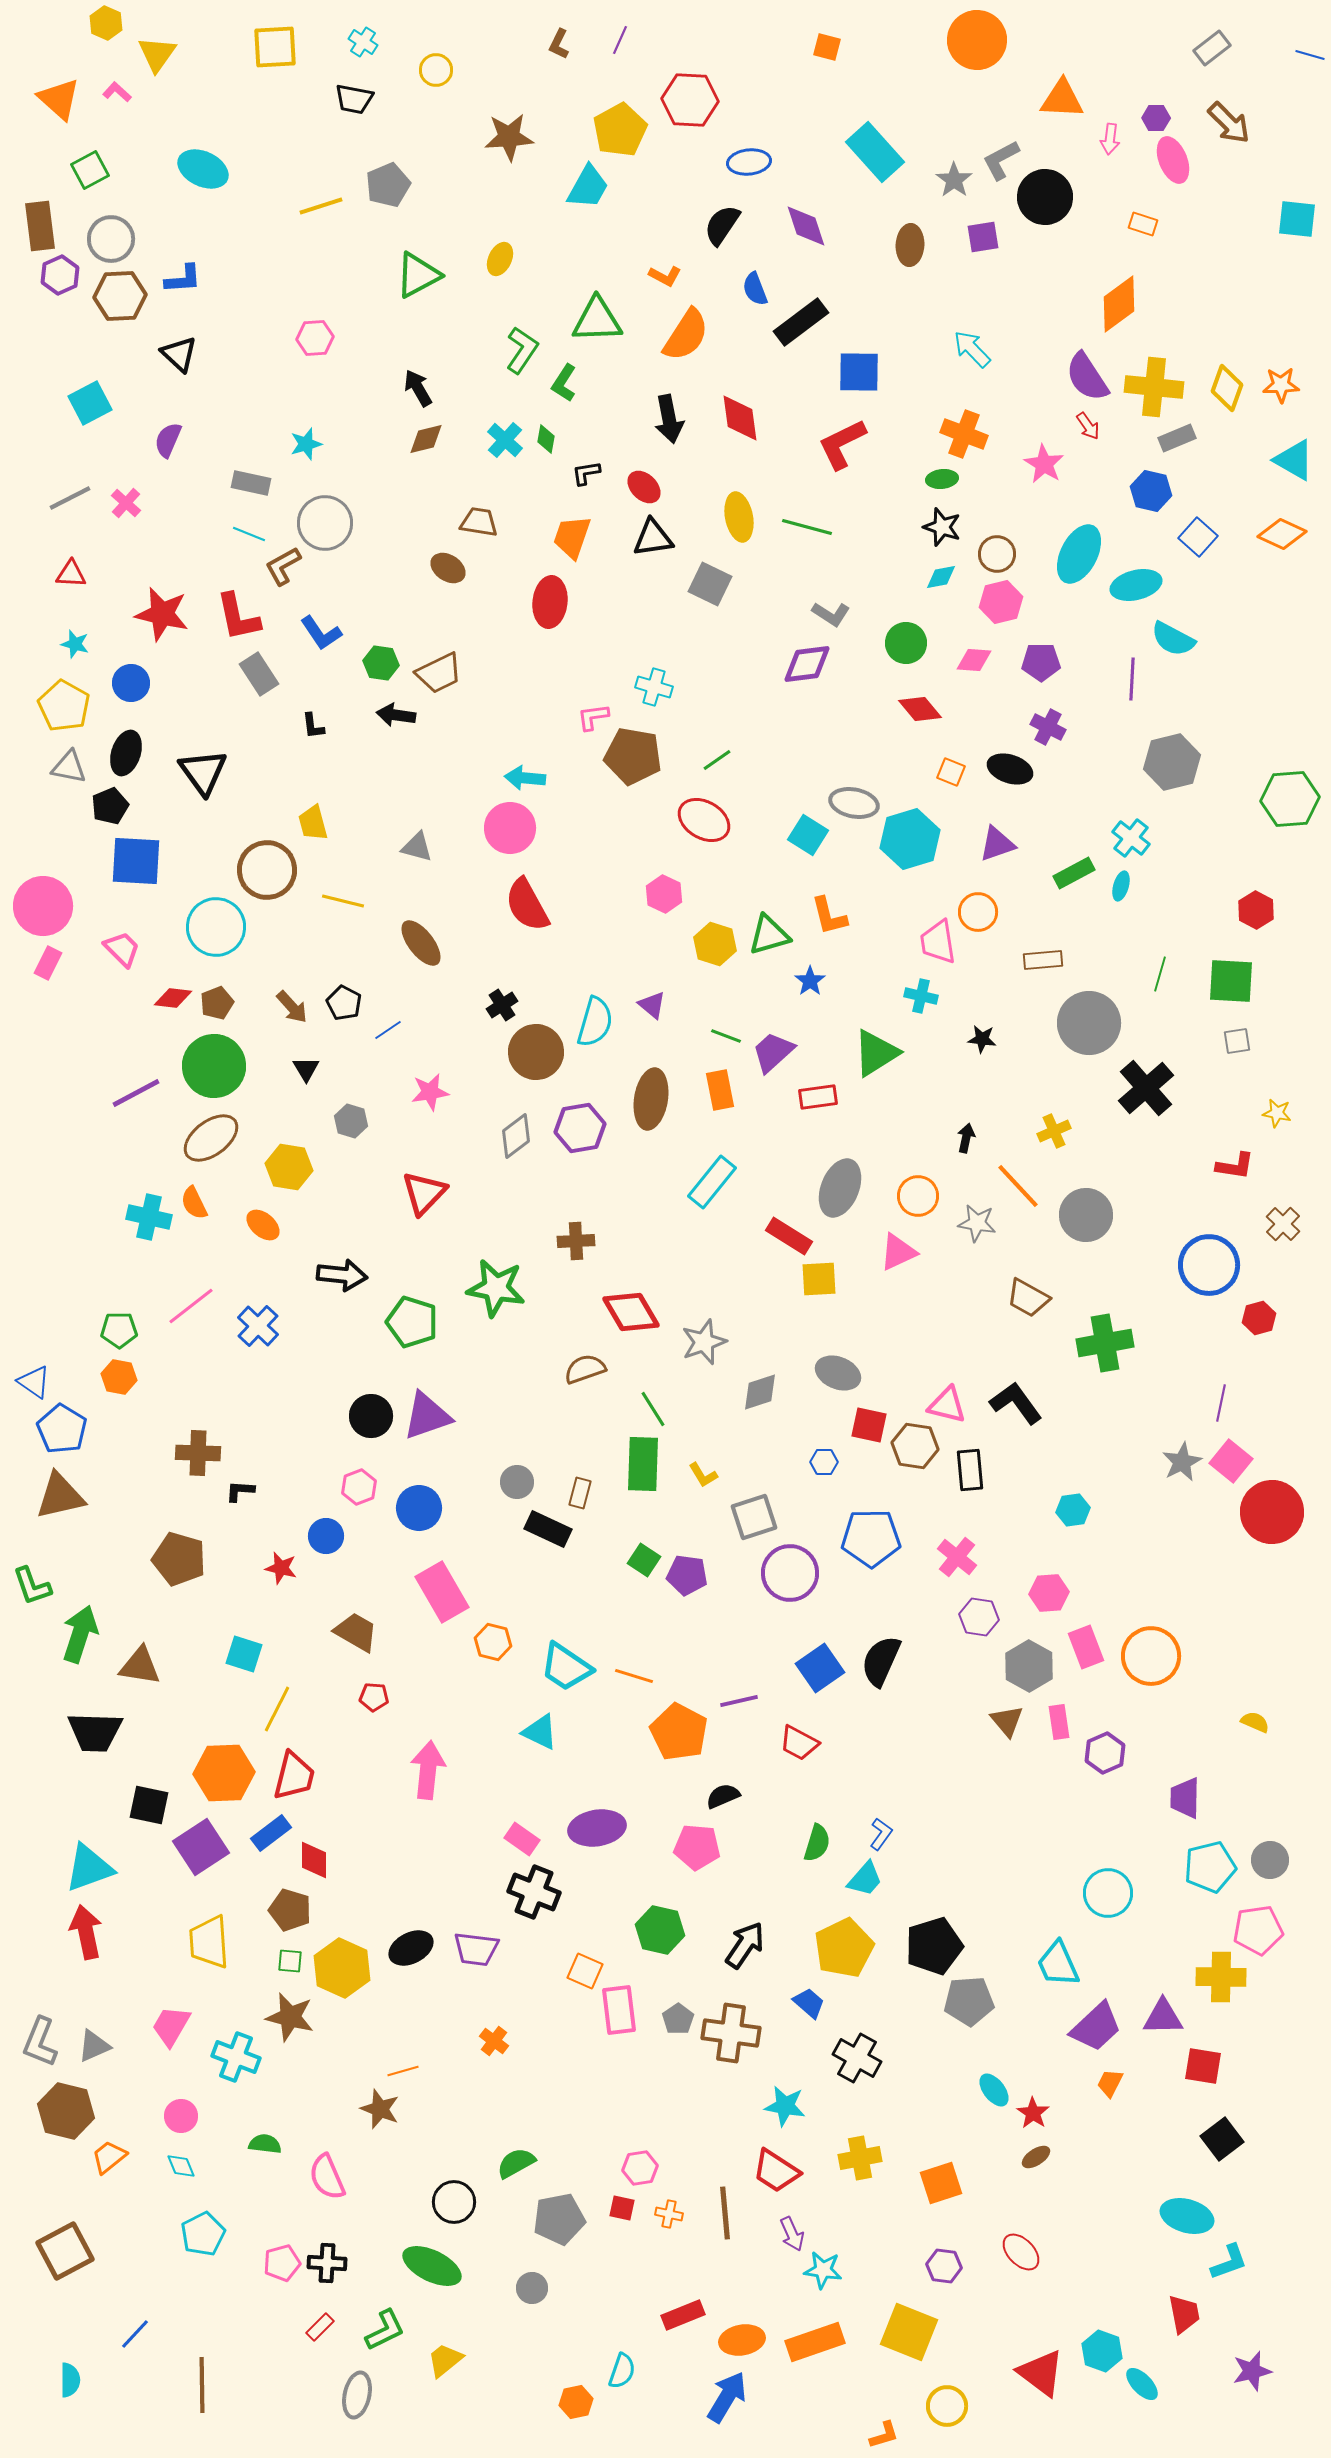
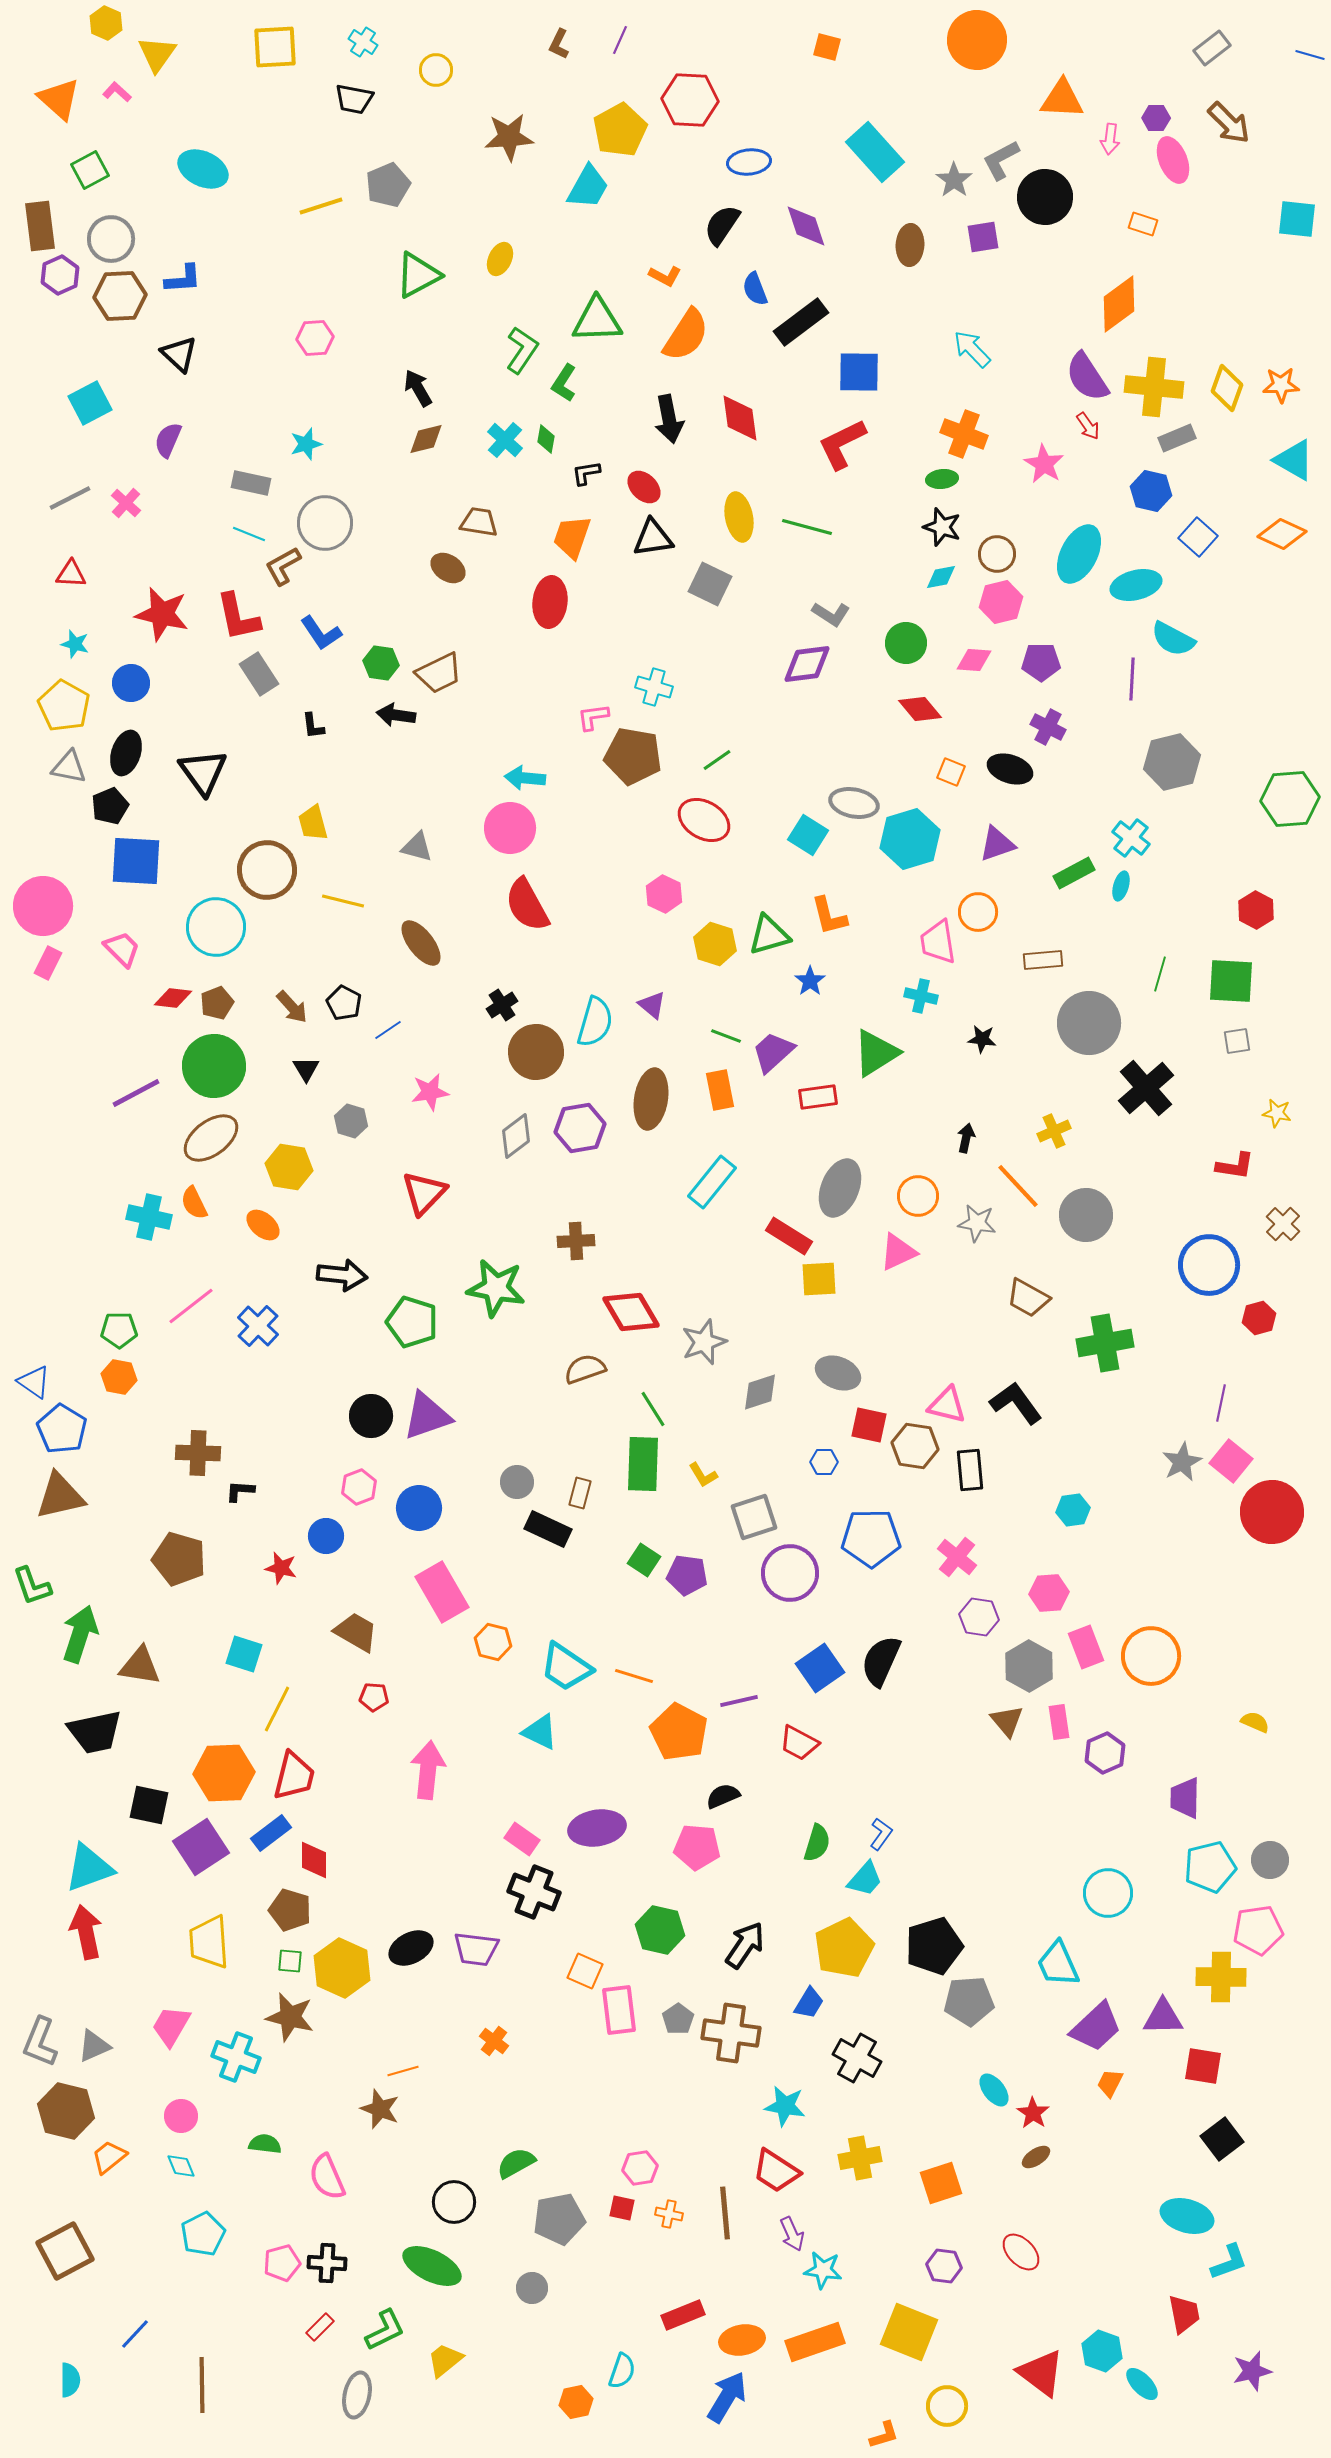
black trapezoid at (95, 1732): rotated 14 degrees counterclockwise
blue trapezoid at (809, 2003): rotated 80 degrees clockwise
